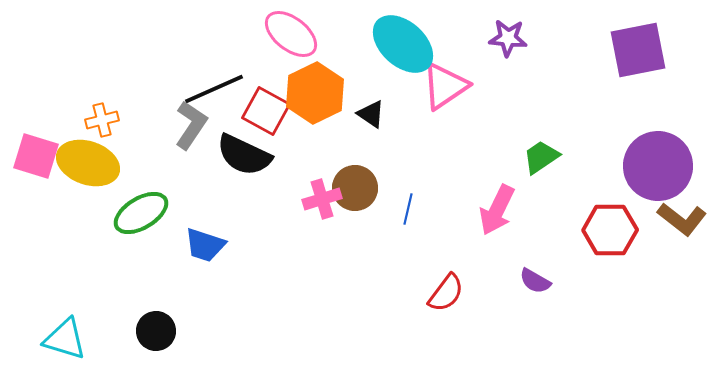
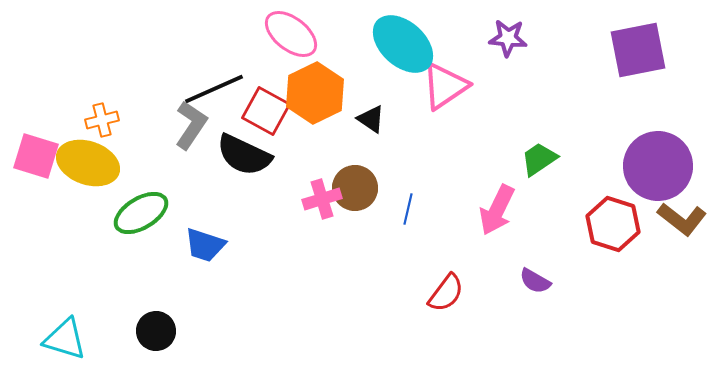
black triangle: moved 5 px down
green trapezoid: moved 2 px left, 2 px down
red hexagon: moved 3 px right, 6 px up; rotated 18 degrees clockwise
